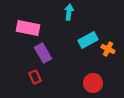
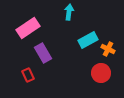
pink rectangle: rotated 45 degrees counterclockwise
red rectangle: moved 7 px left, 2 px up
red circle: moved 8 px right, 10 px up
